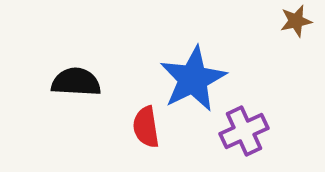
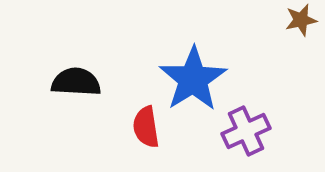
brown star: moved 5 px right, 1 px up
blue star: rotated 6 degrees counterclockwise
purple cross: moved 2 px right
